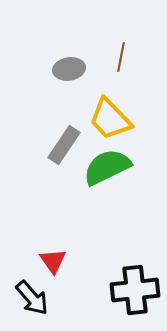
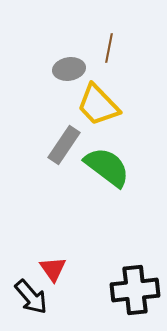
brown line: moved 12 px left, 9 px up
yellow trapezoid: moved 12 px left, 14 px up
green semicircle: rotated 63 degrees clockwise
red triangle: moved 8 px down
black arrow: moved 1 px left, 1 px up
